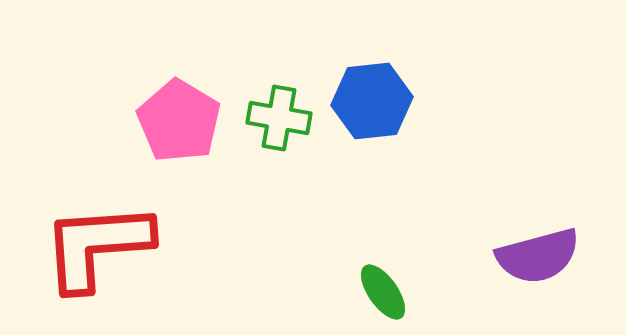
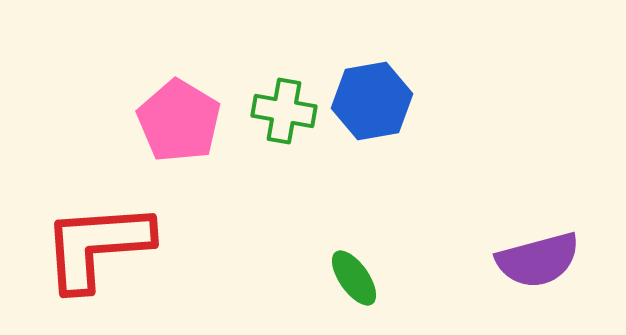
blue hexagon: rotated 4 degrees counterclockwise
green cross: moved 5 px right, 7 px up
purple semicircle: moved 4 px down
green ellipse: moved 29 px left, 14 px up
